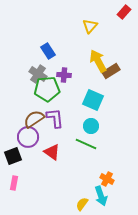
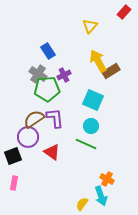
purple cross: rotated 32 degrees counterclockwise
